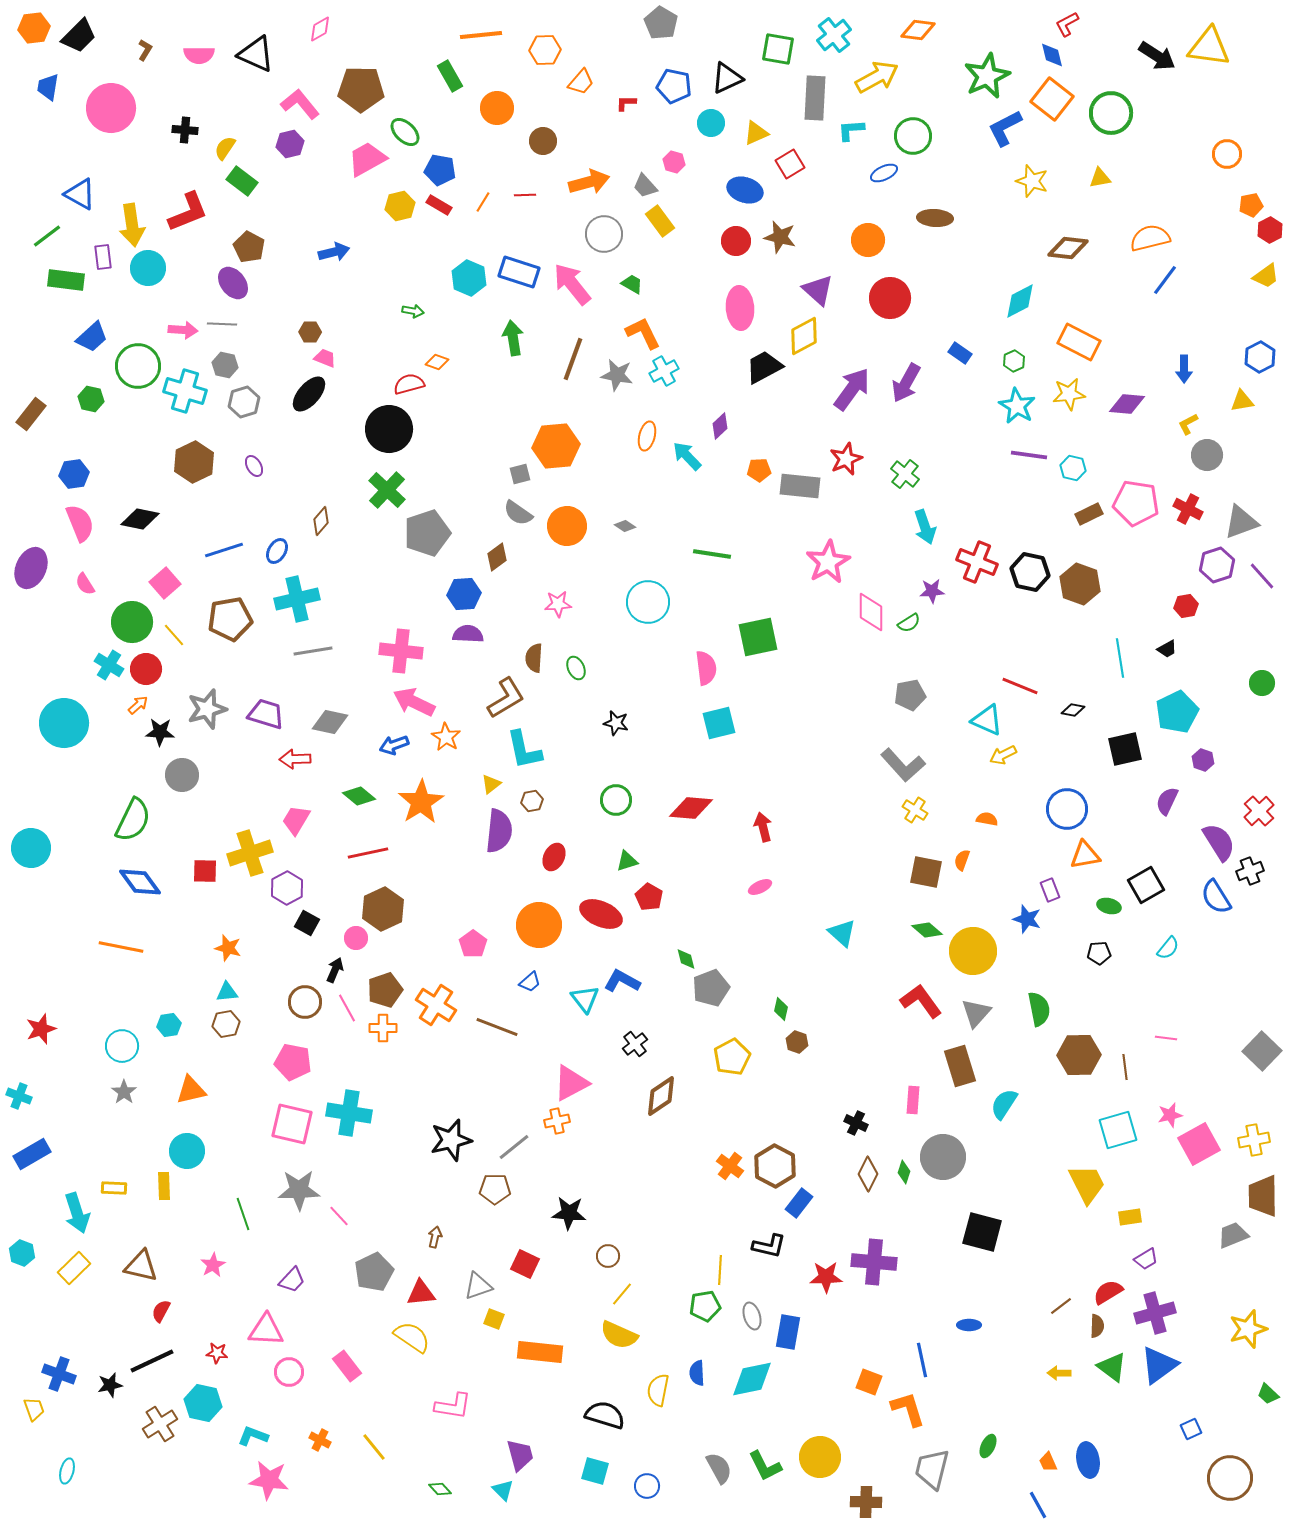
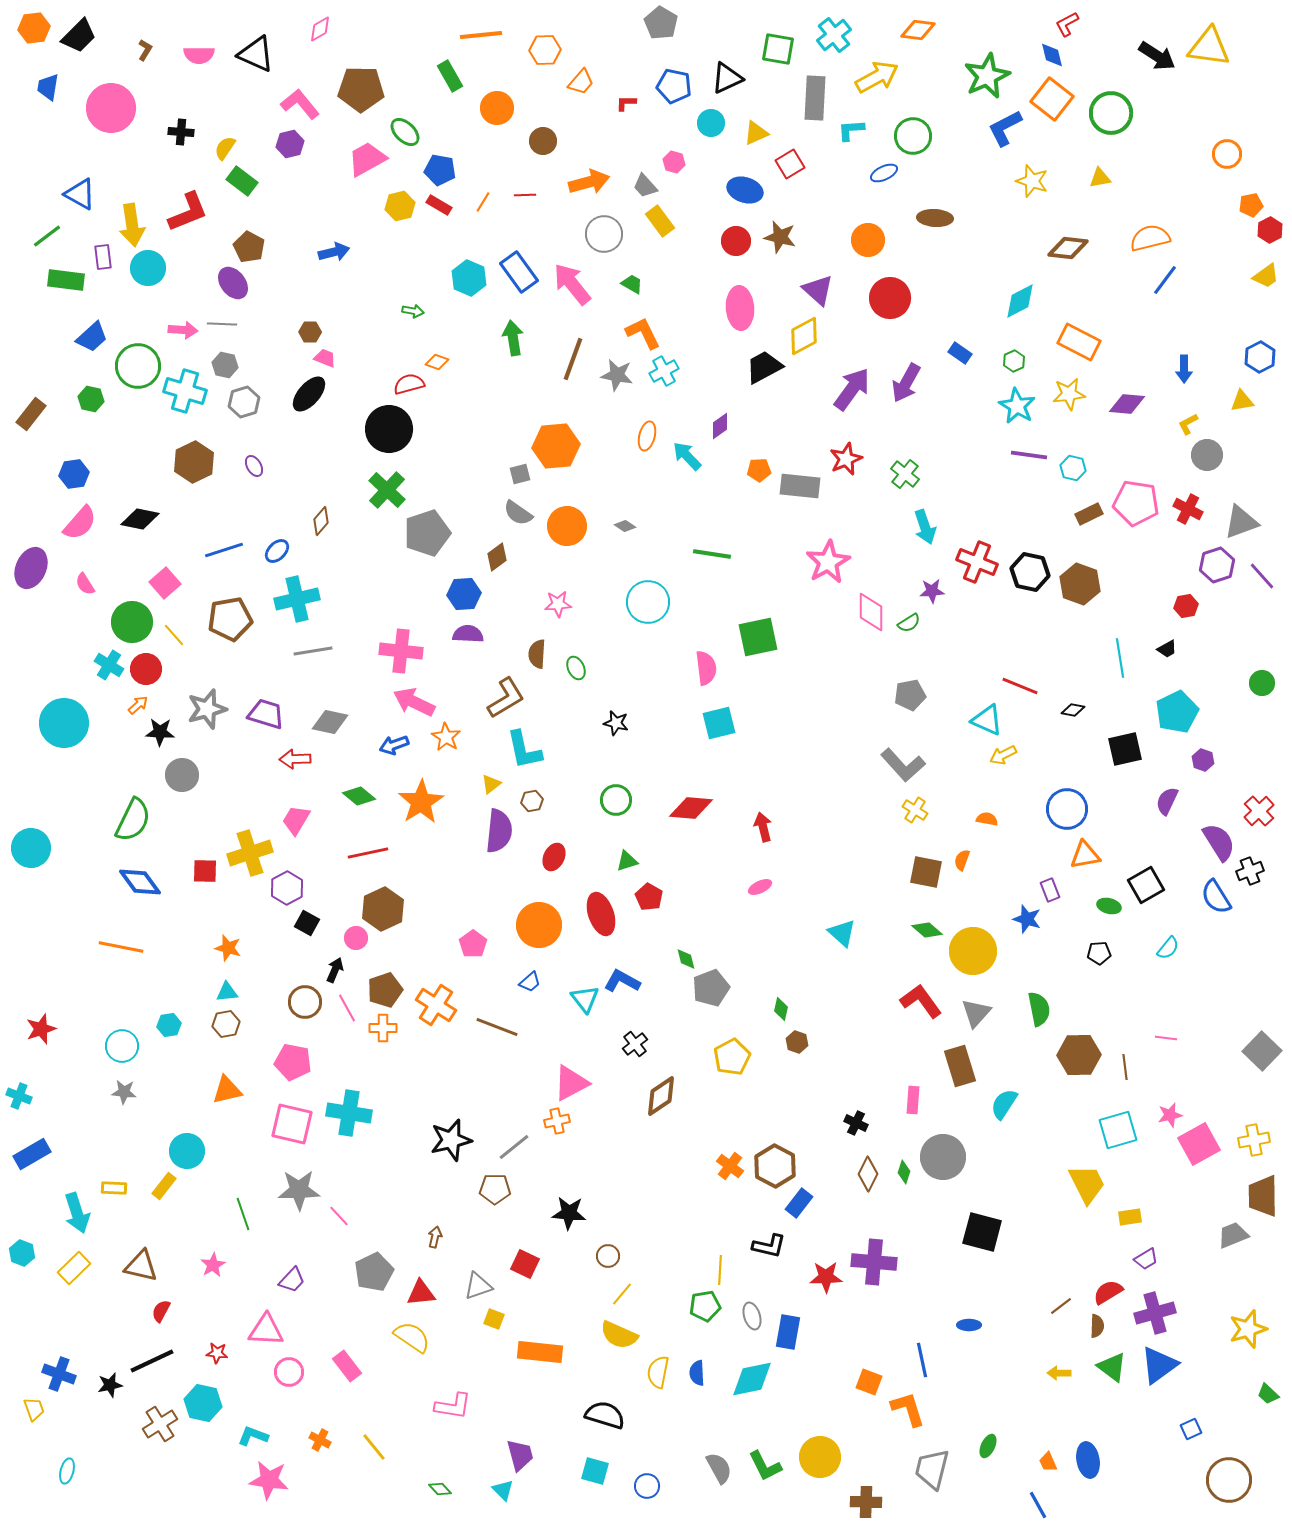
black cross at (185, 130): moved 4 px left, 2 px down
blue rectangle at (519, 272): rotated 36 degrees clockwise
purple diamond at (720, 426): rotated 8 degrees clockwise
pink semicircle at (80, 523): rotated 63 degrees clockwise
blue ellipse at (277, 551): rotated 15 degrees clockwise
brown semicircle at (534, 658): moved 3 px right, 4 px up
red ellipse at (601, 914): rotated 48 degrees clockwise
orange triangle at (191, 1090): moved 36 px right
gray star at (124, 1092): rotated 30 degrees counterclockwise
yellow rectangle at (164, 1186): rotated 40 degrees clockwise
yellow semicircle at (658, 1390): moved 18 px up
brown circle at (1230, 1478): moved 1 px left, 2 px down
